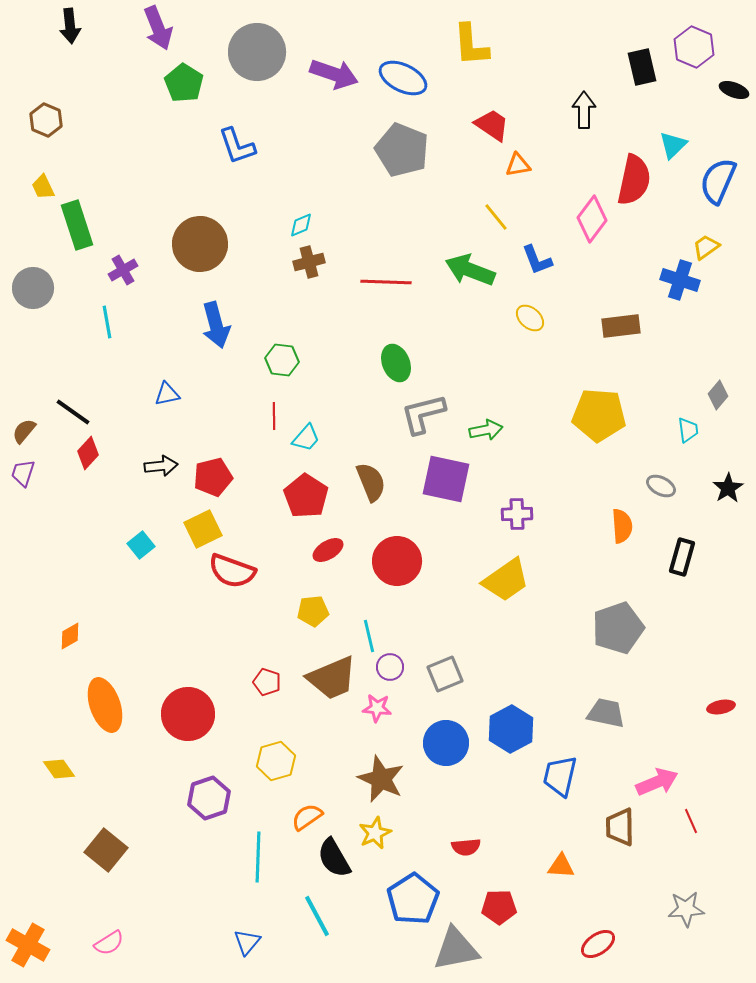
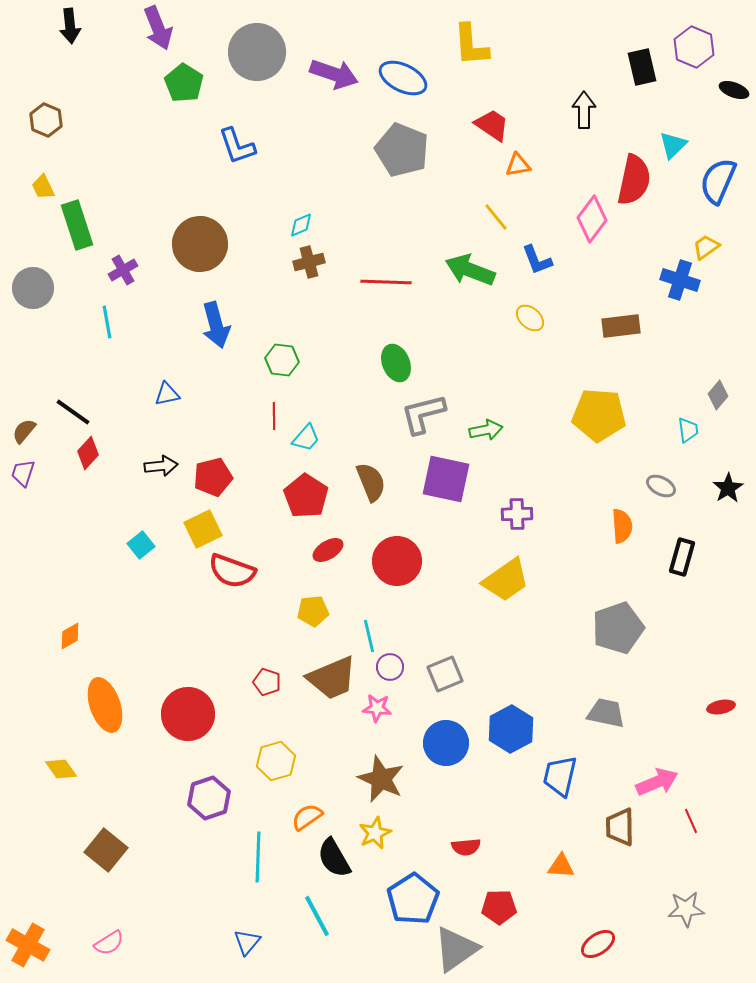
yellow diamond at (59, 769): moved 2 px right
gray triangle at (456, 949): rotated 24 degrees counterclockwise
